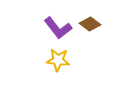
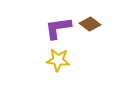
purple L-shape: rotated 120 degrees clockwise
